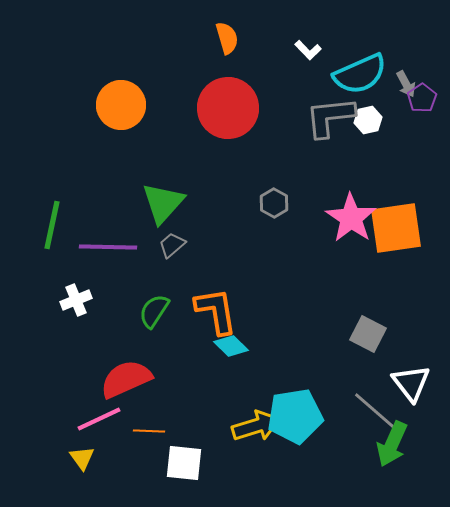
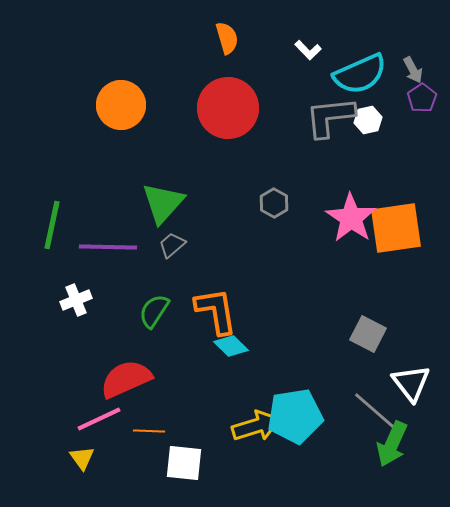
gray arrow: moved 7 px right, 14 px up
